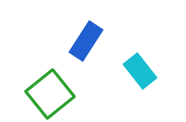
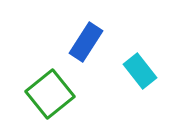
blue rectangle: moved 1 px down
